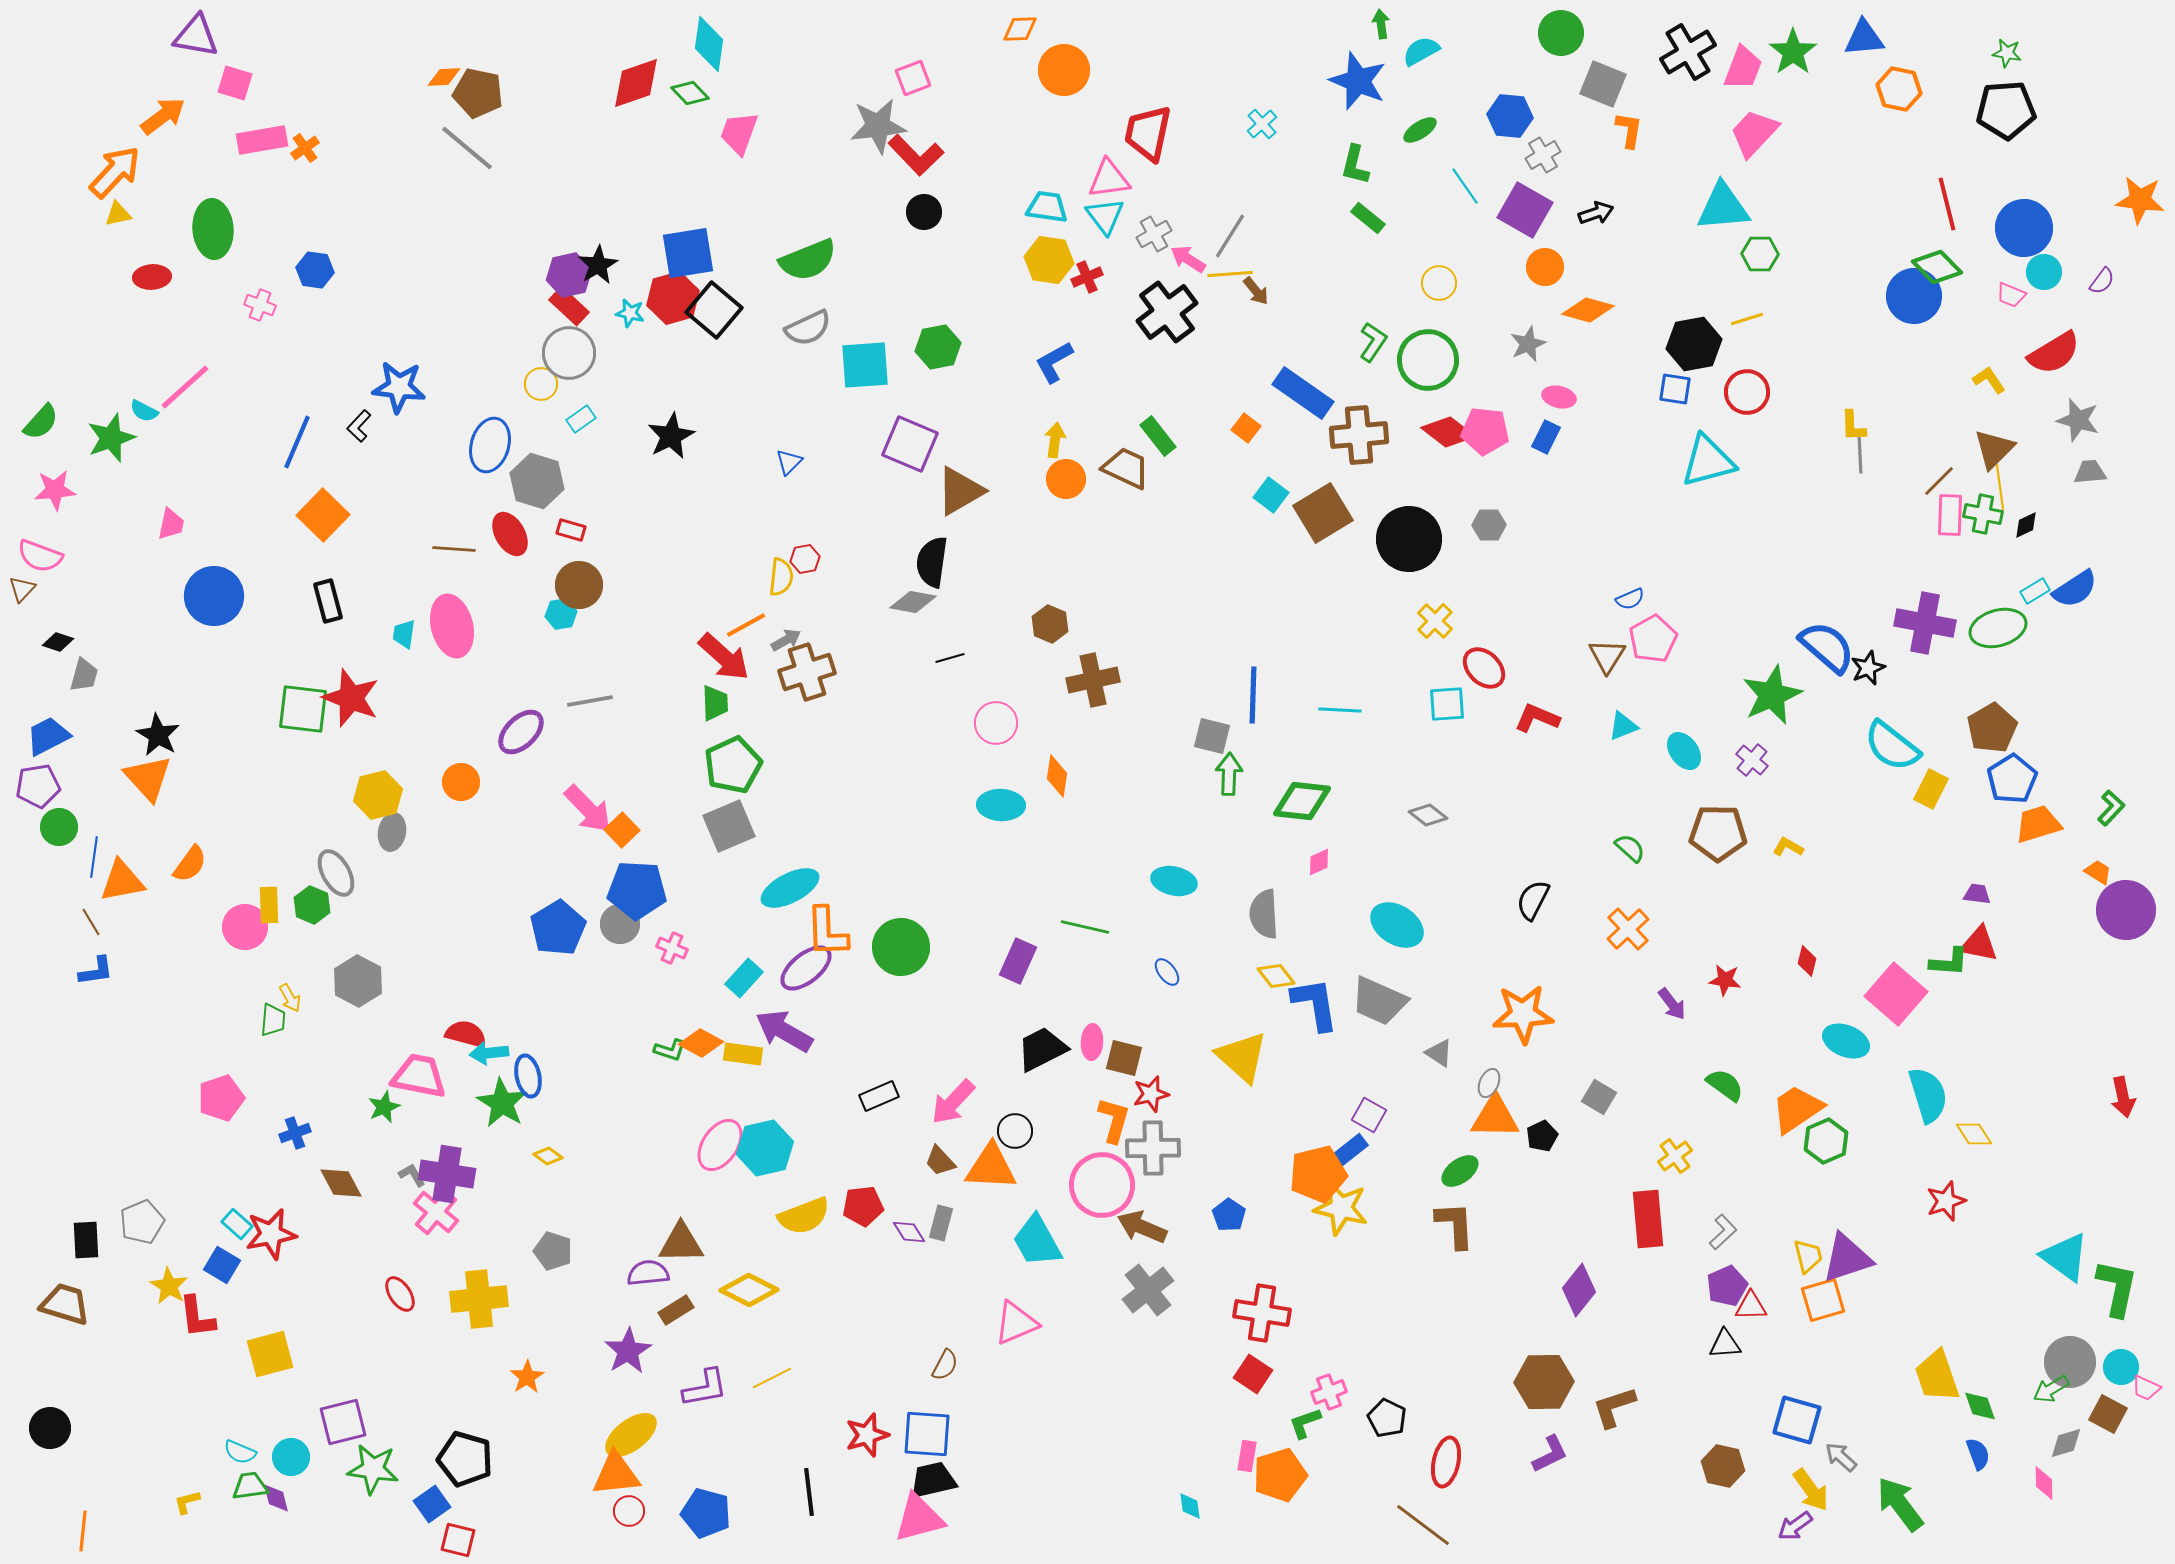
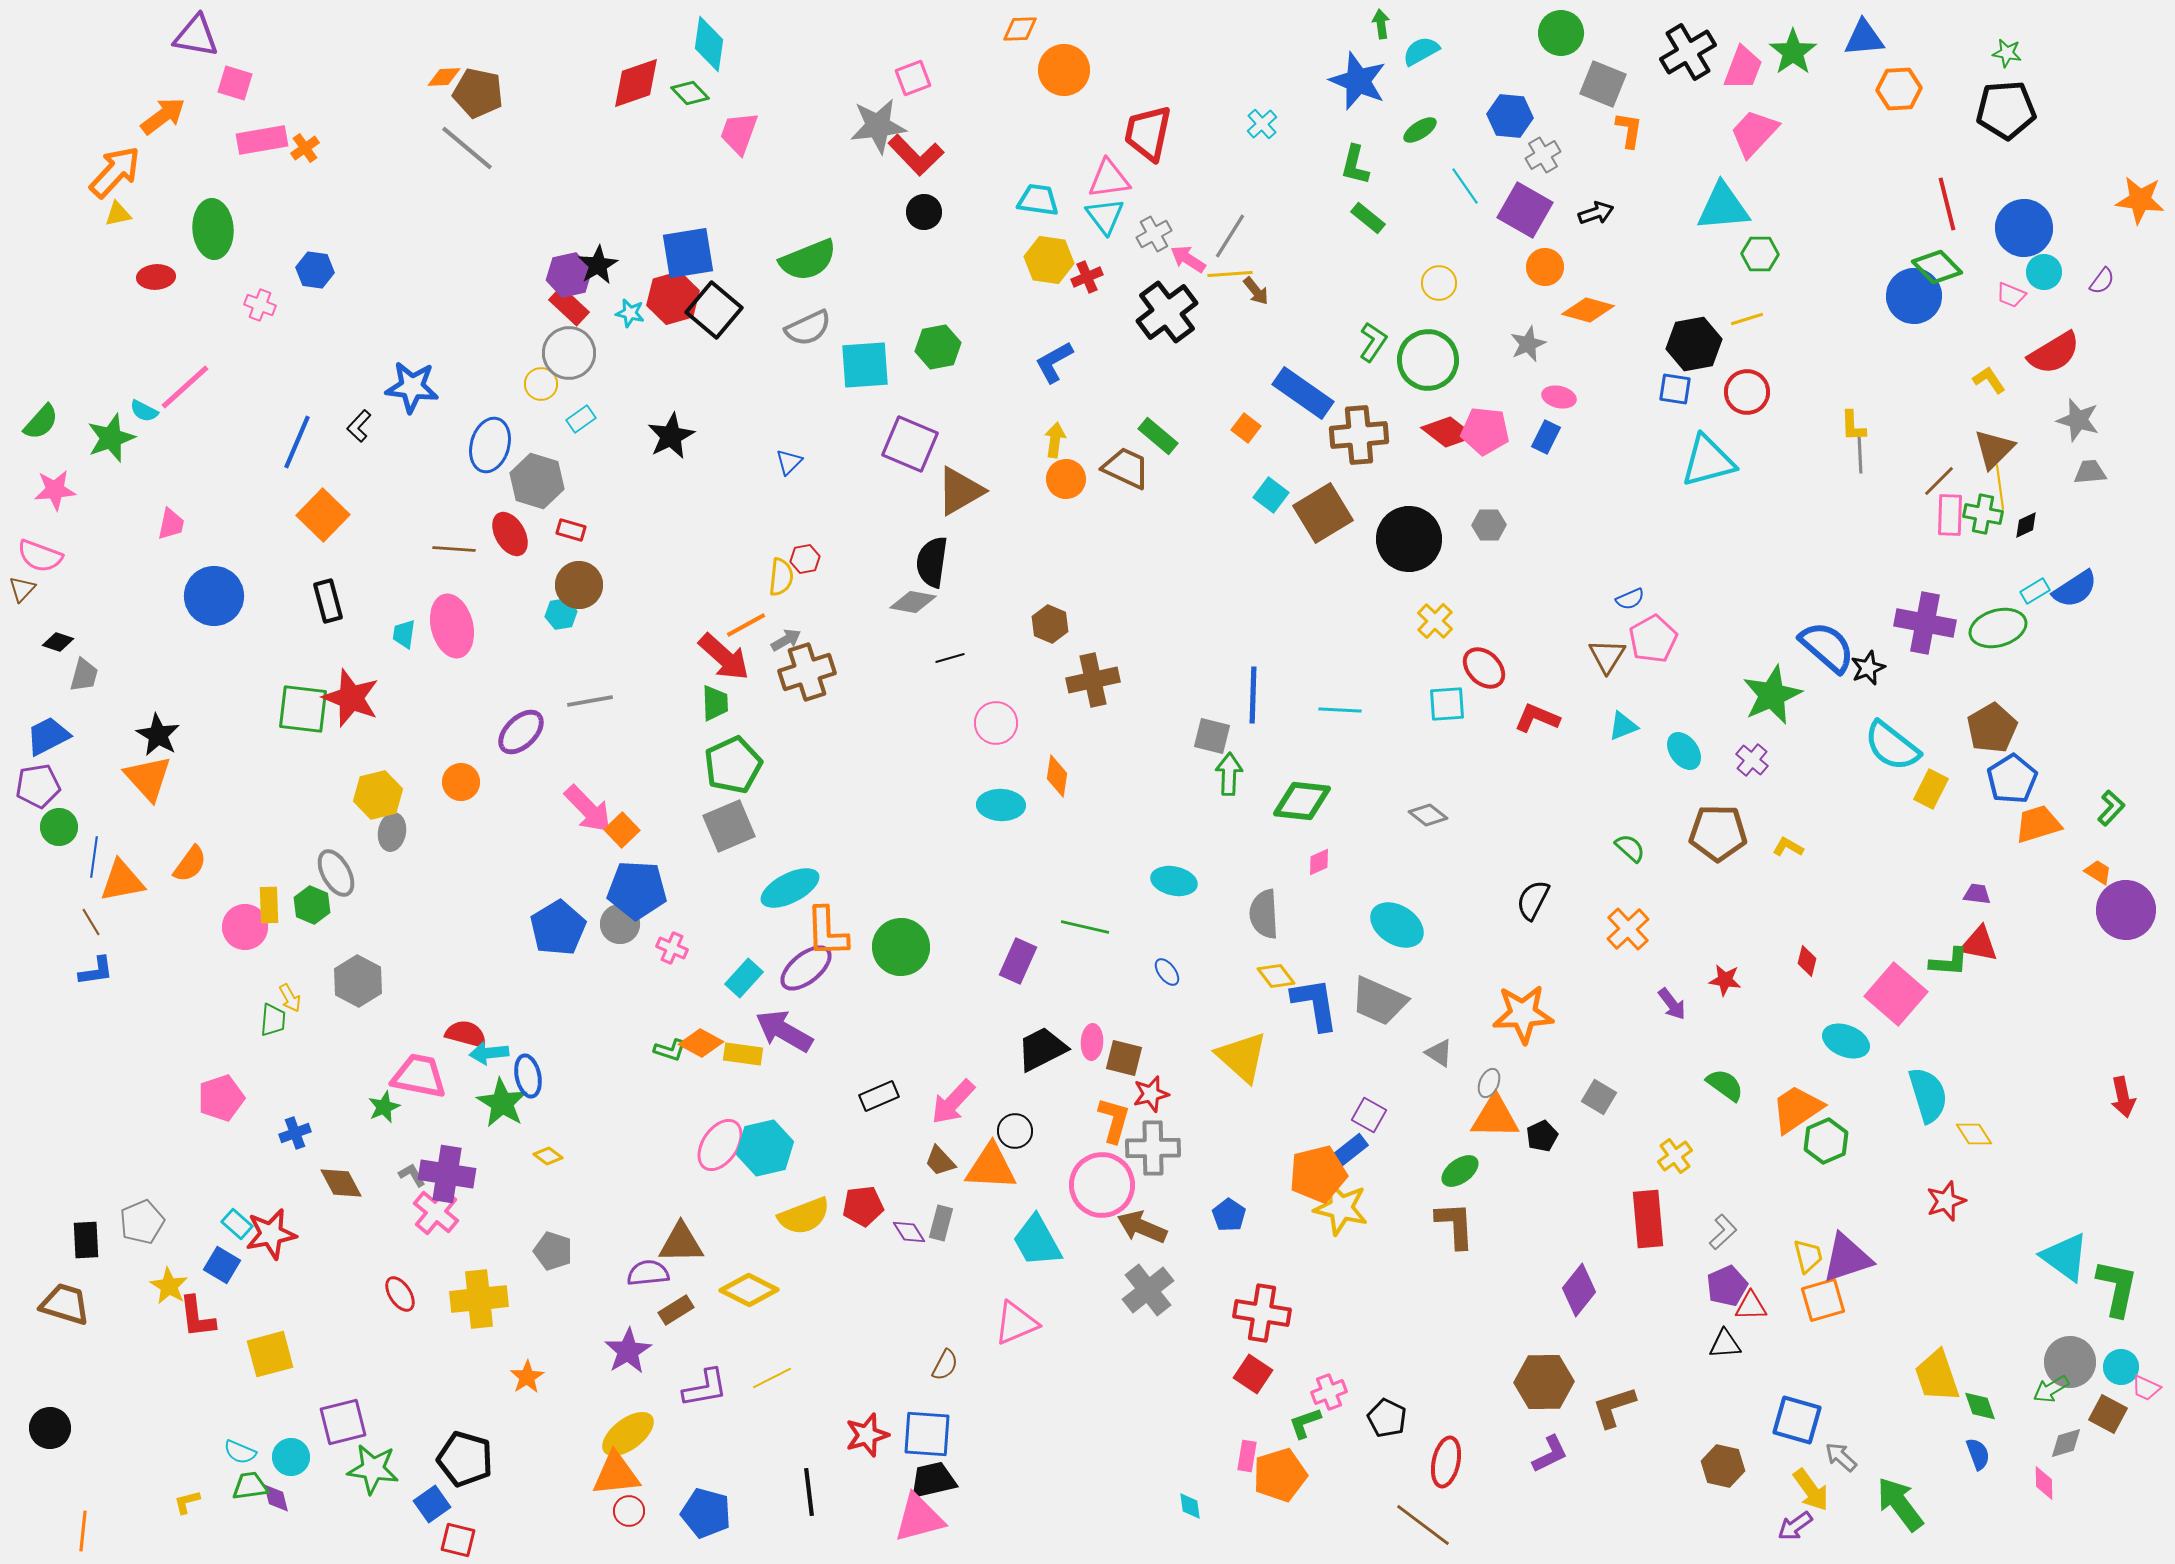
orange hexagon at (1899, 89): rotated 15 degrees counterclockwise
cyan trapezoid at (1047, 207): moved 9 px left, 7 px up
red ellipse at (152, 277): moved 4 px right
blue star at (399, 387): moved 13 px right
green rectangle at (1158, 436): rotated 12 degrees counterclockwise
yellow ellipse at (631, 1435): moved 3 px left, 1 px up
